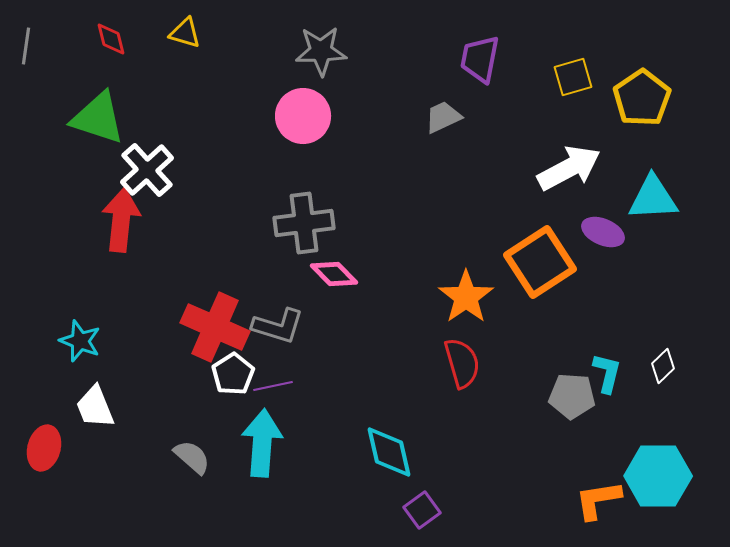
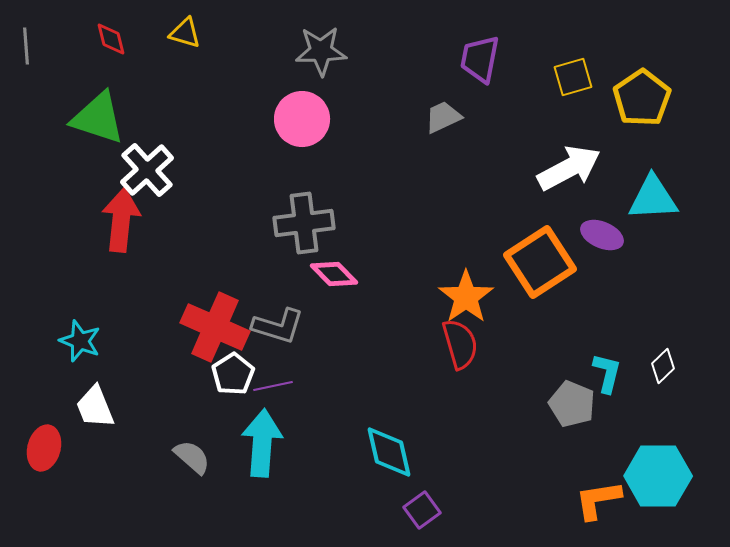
gray line: rotated 12 degrees counterclockwise
pink circle: moved 1 px left, 3 px down
purple ellipse: moved 1 px left, 3 px down
red semicircle: moved 2 px left, 19 px up
gray pentagon: moved 8 px down; rotated 18 degrees clockwise
